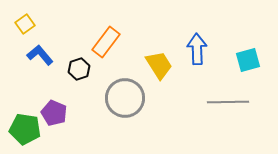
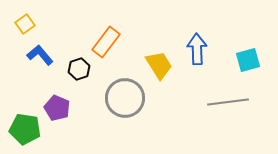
gray line: rotated 6 degrees counterclockwise
purple pentagon: moved 3 px right, 5 px up
